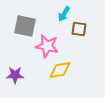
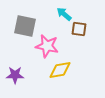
cyan arrow: rotated 98 degrees clockwise
